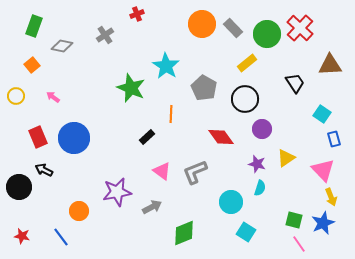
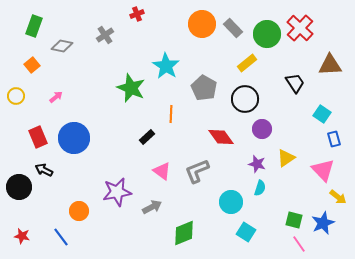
pink arrow at (53, 97): moved 3 px right; rotated 104 degrees clockwise
gray L-shape at (195, 172): moved 2 px right, 1 px up
yellow arrow at (331, 197): moved 7 px right; rotated 30 degrees counterclockwise
